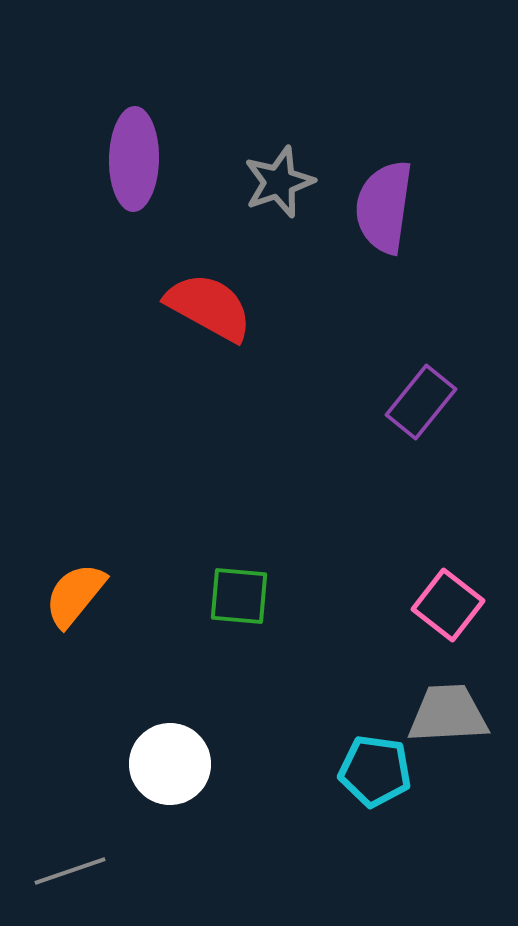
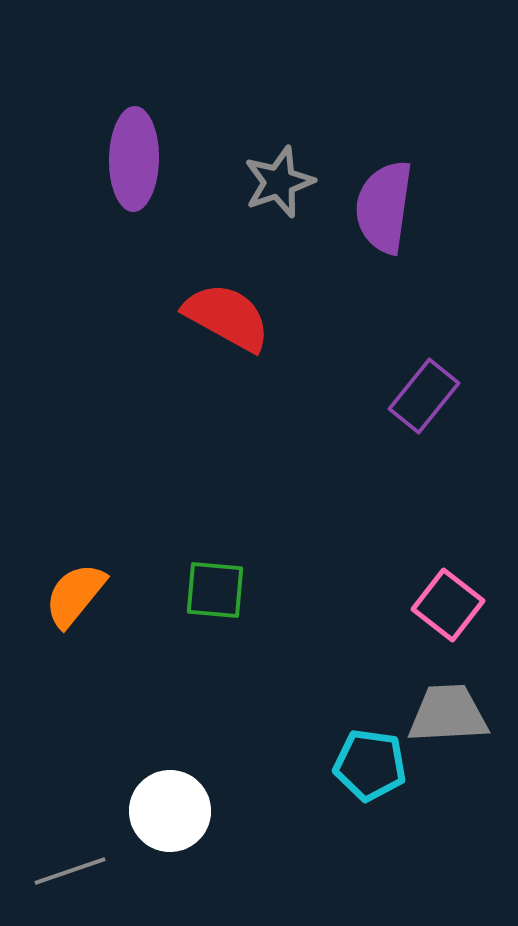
red semicircle: moved 18 px right, 10 px down
purple rectangle: moved 3 px right, 6 px up
green square: moved 24 px left, 6 px up
white circle: moved 47 px down
cyan pentagon: moved 5 px left, 6 px up
